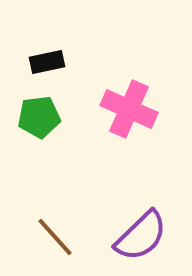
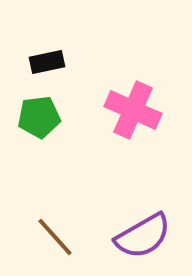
pink cross: moved 4 px right, 1 px down
purple semicircle: moved 2 px right; rotated 14 degrees clockwise
